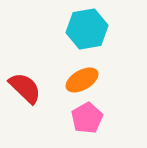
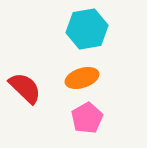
orange ellipse: moved 2 px up; rotated 12 degrees clockwise
